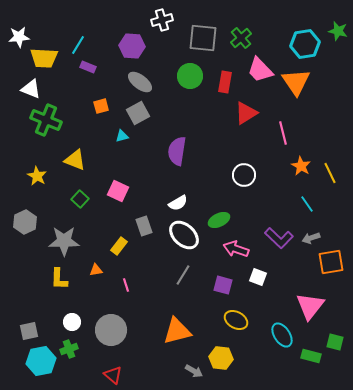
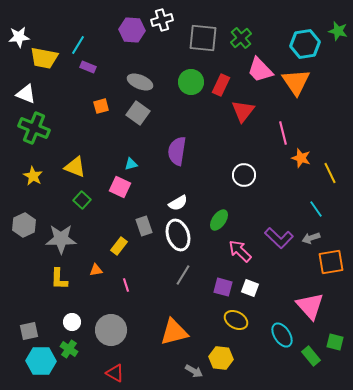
purple hexagon at (132, 46): moved 16 px up
yellow trapezoid at (44, 58): rotated 8 degrees clockwise
green circle at (190, 76): moved 1 px right, 6 px down
gray ellipse at (140, 82): rotated 15 degrees counterclockwise
red rectangle at (225, 82): moved 4 px left, 3 px down; rotated 15 degrees clockwise
white triangle at (31, 89): moved 5 px left, 5 px down
gray square at (138, 113): rotated 25 degrees counterclockwise
red triangle at (246, 113): moved 3 px left, 2 px up; rotated 20 degrees counterclockwise
green cross at (46, 120): moved 12 px left, 8 px down
cyan triangle at (122, 136): moved 9 px right, 28 px down
yellow triangle at (75, 160): moved 7 px down
orange star at (301, 166): moved 8 px up; rotated 12 degrees counterclockwise
yellow star at (37, 176): moved 4 px left
pink square at (118, 191): moved 2 px right, 4 px up
green square at (80, 199): moved 2 px right, 1 px down
cyan line at (307, 204): moved 9 px right, 5 px down
green ellipse at (219, 220): rotated 30 degrees counterclockwise
gray hexagon at (25, 222): moved 1 px left, 3 px down
white ellipse at (184, 235): moved 6 px left; rotated 28 degrees clockwise
gray star at (64, 241): moved 3 px left, 2 px up
pink arrow at (236, 249): moved 4 px right, 2 px down; rotated 25 degrees clockwise
white square at (258, 277): moved 8 px left, 11 px down
purple square at (223, 285): moved 2 px down
pink triangle at (310, 306): rotated 20 degrees counterclockwise
orange triangle at (177, 331): moved 3 px left, 1 px down
green cross at (69, 349): rotated 36 degrees counterclockwise
green rectangle at (311, 356): rotated 36 degrees clockwise
cyan hexagon at (41, 361): rotated 12 degrees clockwise
red triangle at (113, 375): moved 2 px right, 2 px up; rotated 12 degrees counterclockwise
